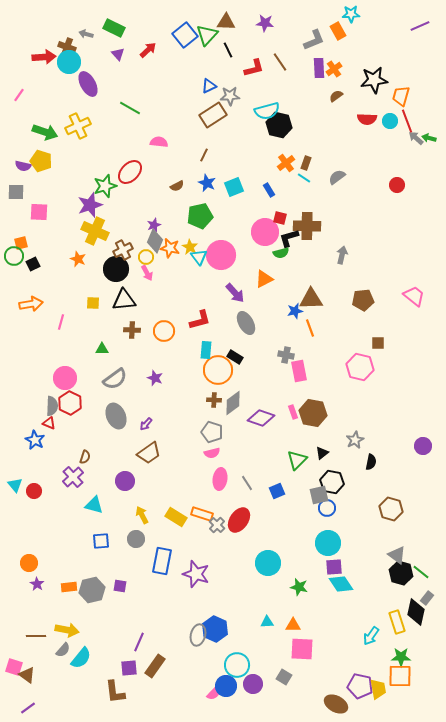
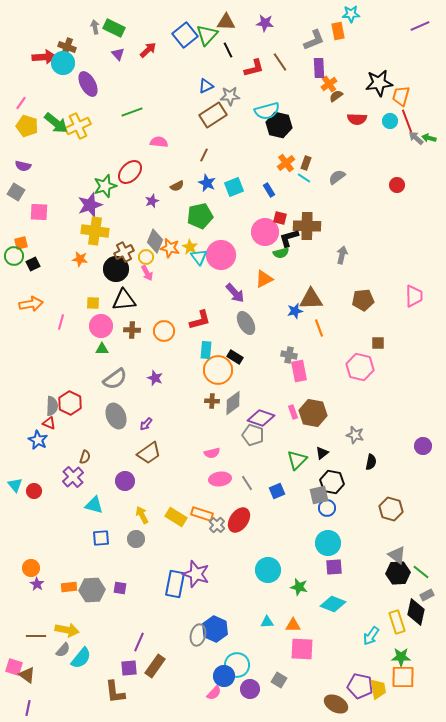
orange rectangle at (338, 31): rotated 18 degrees clockwise
gray arrow at (86, 34): moved 9 px right, 7 px up; rotated 64 degrees clockwise
cyan circle at (69, 62): moved 6 px left, 1 px down
orange cross at (334, 69): moved 5 px left, 15 px down
black star at (374, 80): moved 5 px right, 3 px down
blue triangle at (209, 86): moved 3 px left
pink line at (19, 95): moved 2 px right, 8 px down
green line at (130, 108): moved 2 px right, 4 px down; rotated 50 degrees counterclockwise
red semicircle at (367, 119): moved 10 px left
green arrow at (45, 132): moved 11 px right, 9 px up; rotated 20 degrees clockwise
yellow pentagon at (41, 161): moved 14 px left, 35 px up
gray square at (16, 192): rotated 30 degrees clockwise
purple star at (154, 225): moved 2 px left, 24 px up
yellow cross at (95, 231): rotated 16 degrees counterclockwise
brown cross at (123, 250): moved 1 px right, 2 px down
orange star at (78, 259): moved 2 px right; rotated 14 degrees counterclockwise
pink trapezoid at (414, 296): rotated 50 degrees clockwise
orange line at (310, 328): moved 9 px right
gray cross at (286, 355): moved 3 px right
pink circle at (65, 378): moved 36 px right, 52 px up
brown cross at (214, 400): moved 2 px left, 1 px down
gray pentagon at (212, 432): moved 41 px right, 3 px down
blue star at (35, 440): moved 3 px right
gray star at (355, 440): moved 5 px up; rotated 30 degrees counterclockwise
pink ellipse at (220, 479): rotated 75 degrees clockwise
blue square at (101, 541): moved 3 px up
blue rectangle at (162, 561): moved 13 px right, 23 px down
orange circle at (29, 563): moved 2 px right, 5 px down
cyan circle at (268, 563): moved 7 px down
black hexagon at (401, 573): moved 3 px left; rotated 20 degrees counterclockwise
cyan diamond at (341, 584): moved 8 px left, 20 px down; rotated 35 degrees counterclockwise
purple square at (120, 586): moved 2 px down
gray hexagon at (92, 590): rotated 10 degrees clockwise
gray rectangle at (427, 598): moved 3 px up; rotated 24 degrees clockwise
orange square at (400, 676): moved 3 px right, 1 px down
gray square at (284, 677): moved 5 px left, 3 px down
purple circle at (253, 684): moved 3 px left, 5 px down
blue circle at (226, 686): moved 2 px left, 10 px up
purple line at (28, 708): rotated 42 degrees counterclockwise
